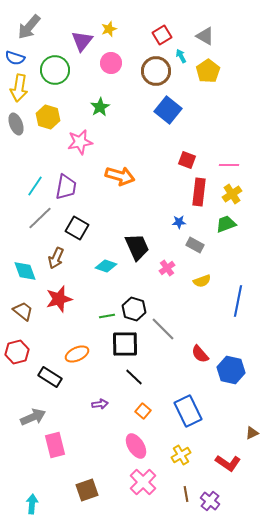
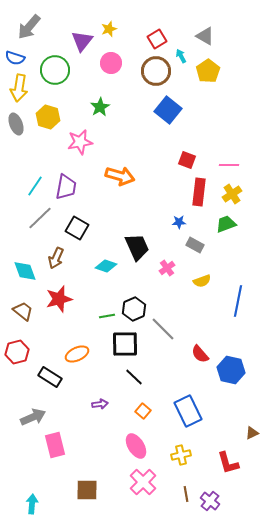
red square at (162, 35): moved 5 px left, 4 px down
black hexagon at (134, 309): rotated 20 degrees clockwise
yellow cross at (181, 455): rotated 18 degrees clockwise
red L-shape at (228, 463): rotated 40 degrees clockwise
brown square at (87, 490): rotated 20 degrees clockwise
